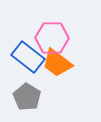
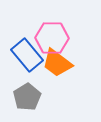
blue rectangle: moved 1 px left, 2 px up; rotated 12 degrees clockwise
gray pentagon: rotated 8 degrees clockwise
